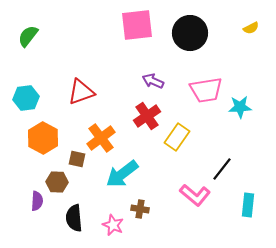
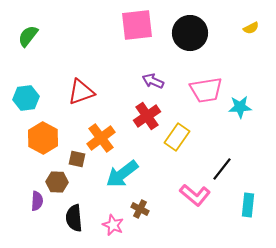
brown cross: rotated 18 degrees clockwise
